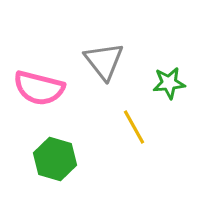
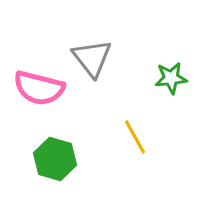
gray triangle: moved 12 px left, 3 px up
green star: moved 2 px right, 5 px up
yellow line: moved 1 px right, 10 px down
